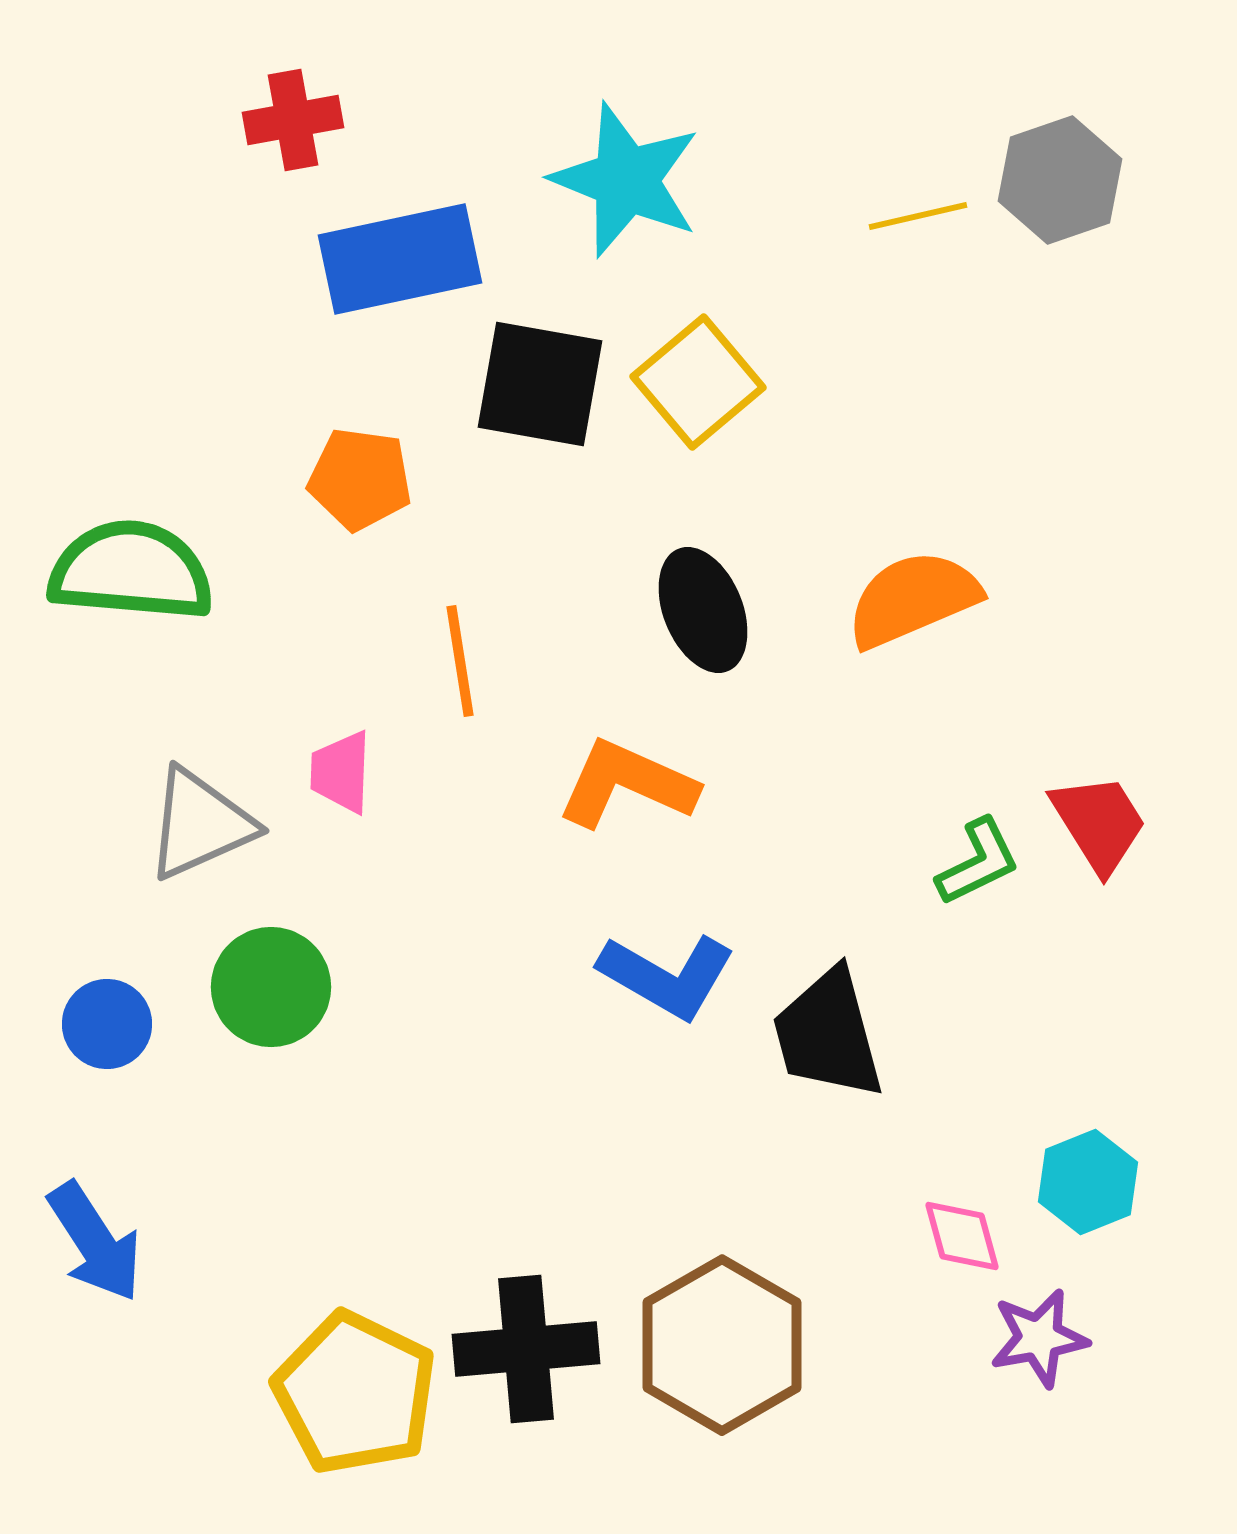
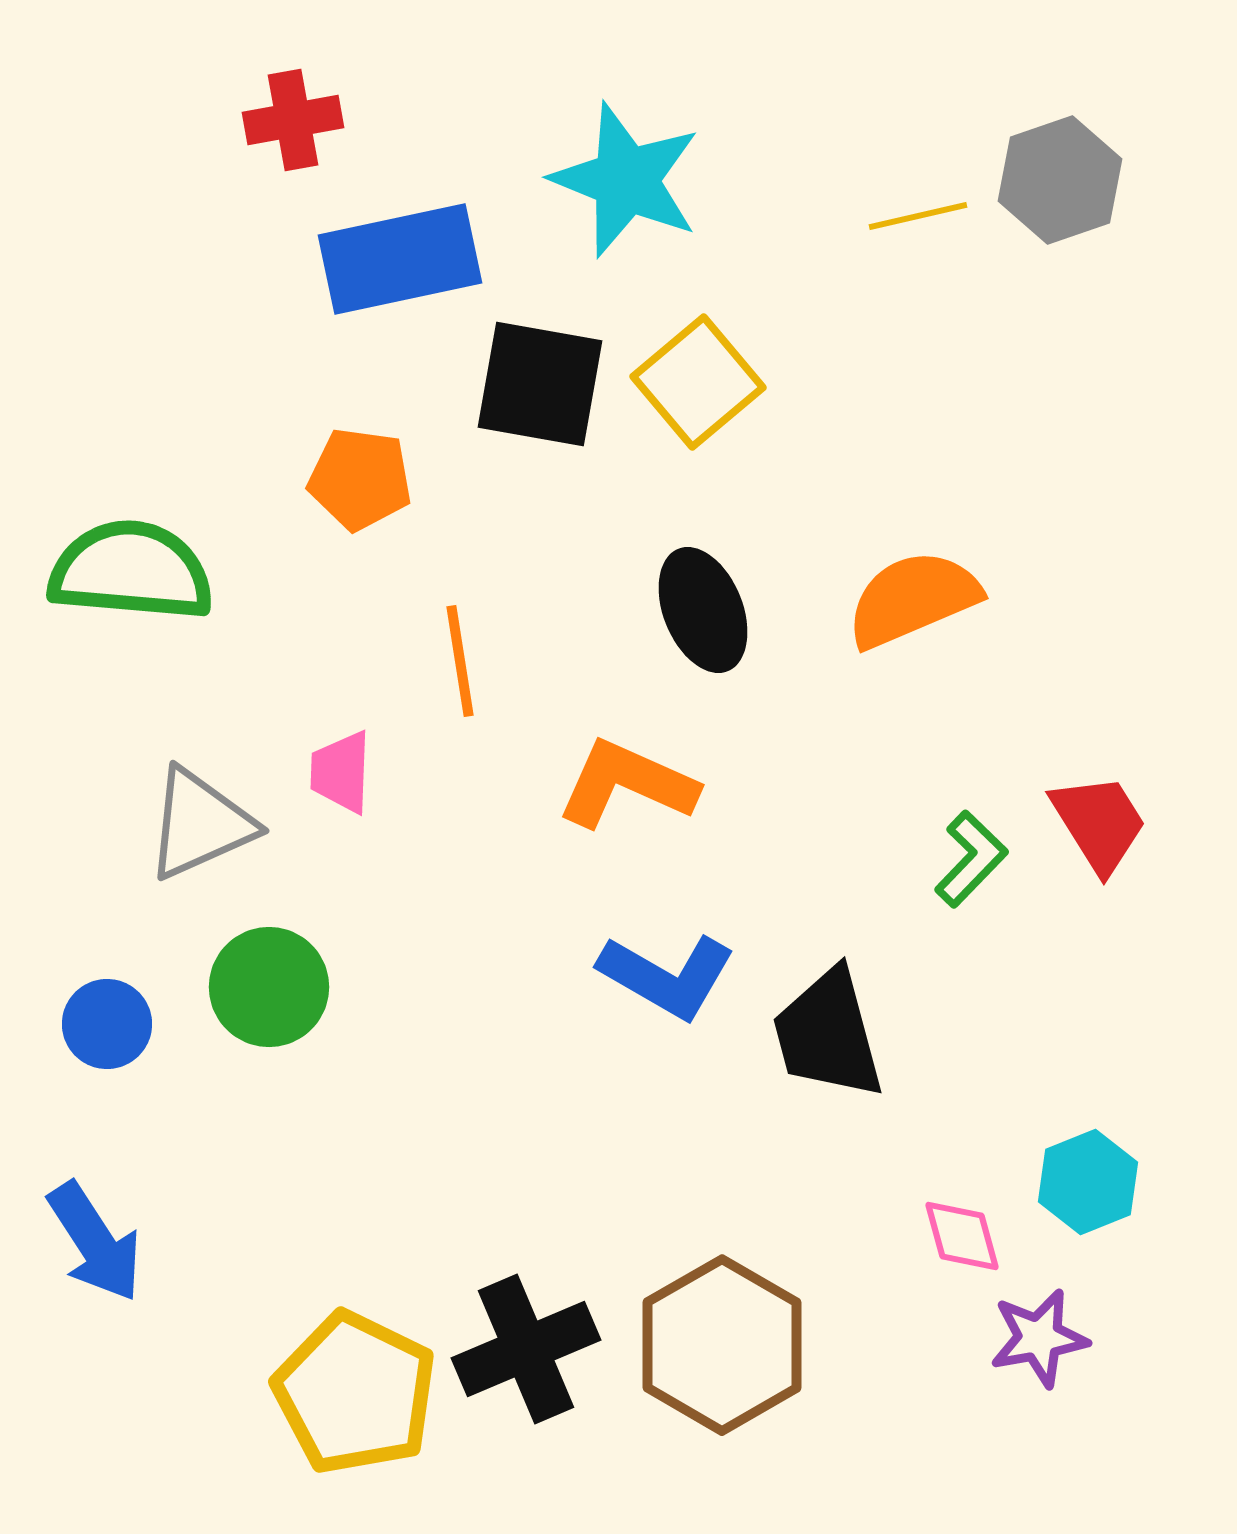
green L-shape: moved 7 px left, 3 px up; rotated 20 degrees counterclockwise
green circle: moved 2 px left
black cross: rotated 18 degrees counterclockwise
